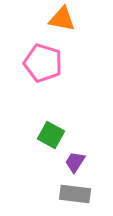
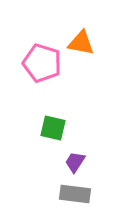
orange triangle: moved 19 px right, 24 px down
pink pentagon: moved 1 px left
green square: moved 2 px right, 7 px up; rotated 16 degrees counterclockwise
